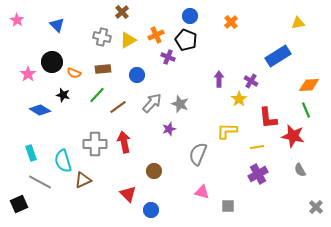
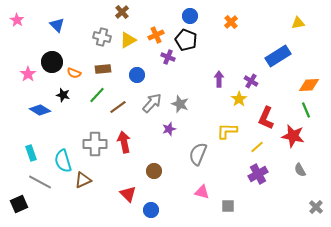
red L-shape at (268, 118): moved 2 px left; rotated 30 degrees clockwise
yellow line at (257, 147): rotated 32 degrees counterclockwise
